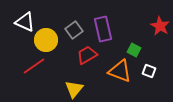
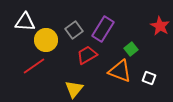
white triangle: rotated 20 degrees counterclockwise
purple rectangle: rotated 45 degrees clockwise
green square: moved 3 px left, 1 px up; rotated 24 degrees clockwise
white square: moved 7 px down
